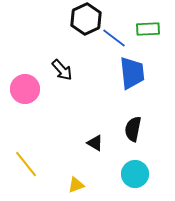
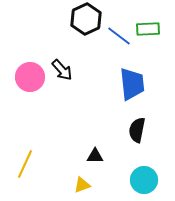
blue line: moved 5 px right, 2 px up
blue trapezoid: moved 11 px down
pink circle: moved 5 px right, 12 px up
black semicircle: moved 4 px right, 1 px down
black triangle: moved 13 px down; rotated 30 degrees counterclockwise
yellow line: moved 1 px left; rotated 64 degrees clockwise
cyan circle: moved 9 px right, 6 px down
yellow triangle: moved 6 px right
